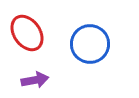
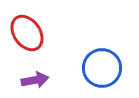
blue circle: moved 12 px right, 24 px down
